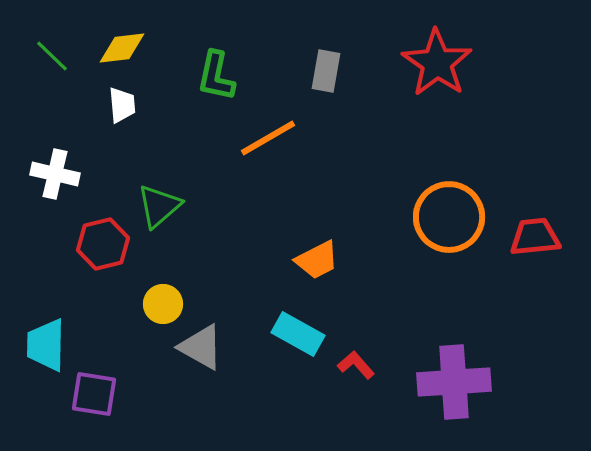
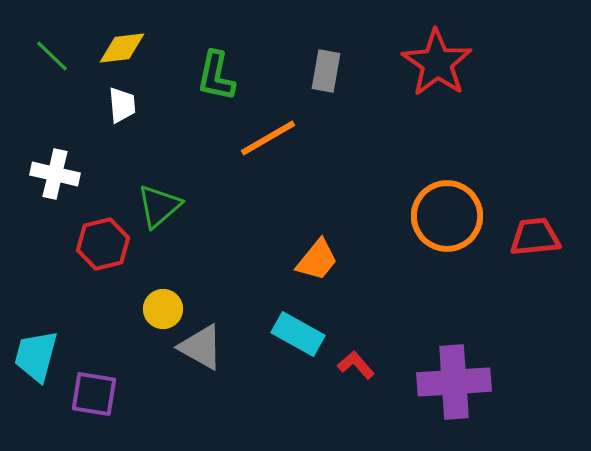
orange circle: moved 2 px left, 1 px up
orange trapezoid: rotated 24 degrees counterclockwise
yellow circle: moved 5 px down
cyan trapezoid: moved 10 px left, 11 px down; rotated 14 degrees clockwise
